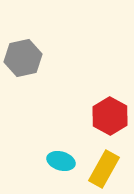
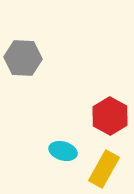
gray hexagon: rotated 15 degrees clockwise
cyan ellipse: moved 2 px right, 10 px up
